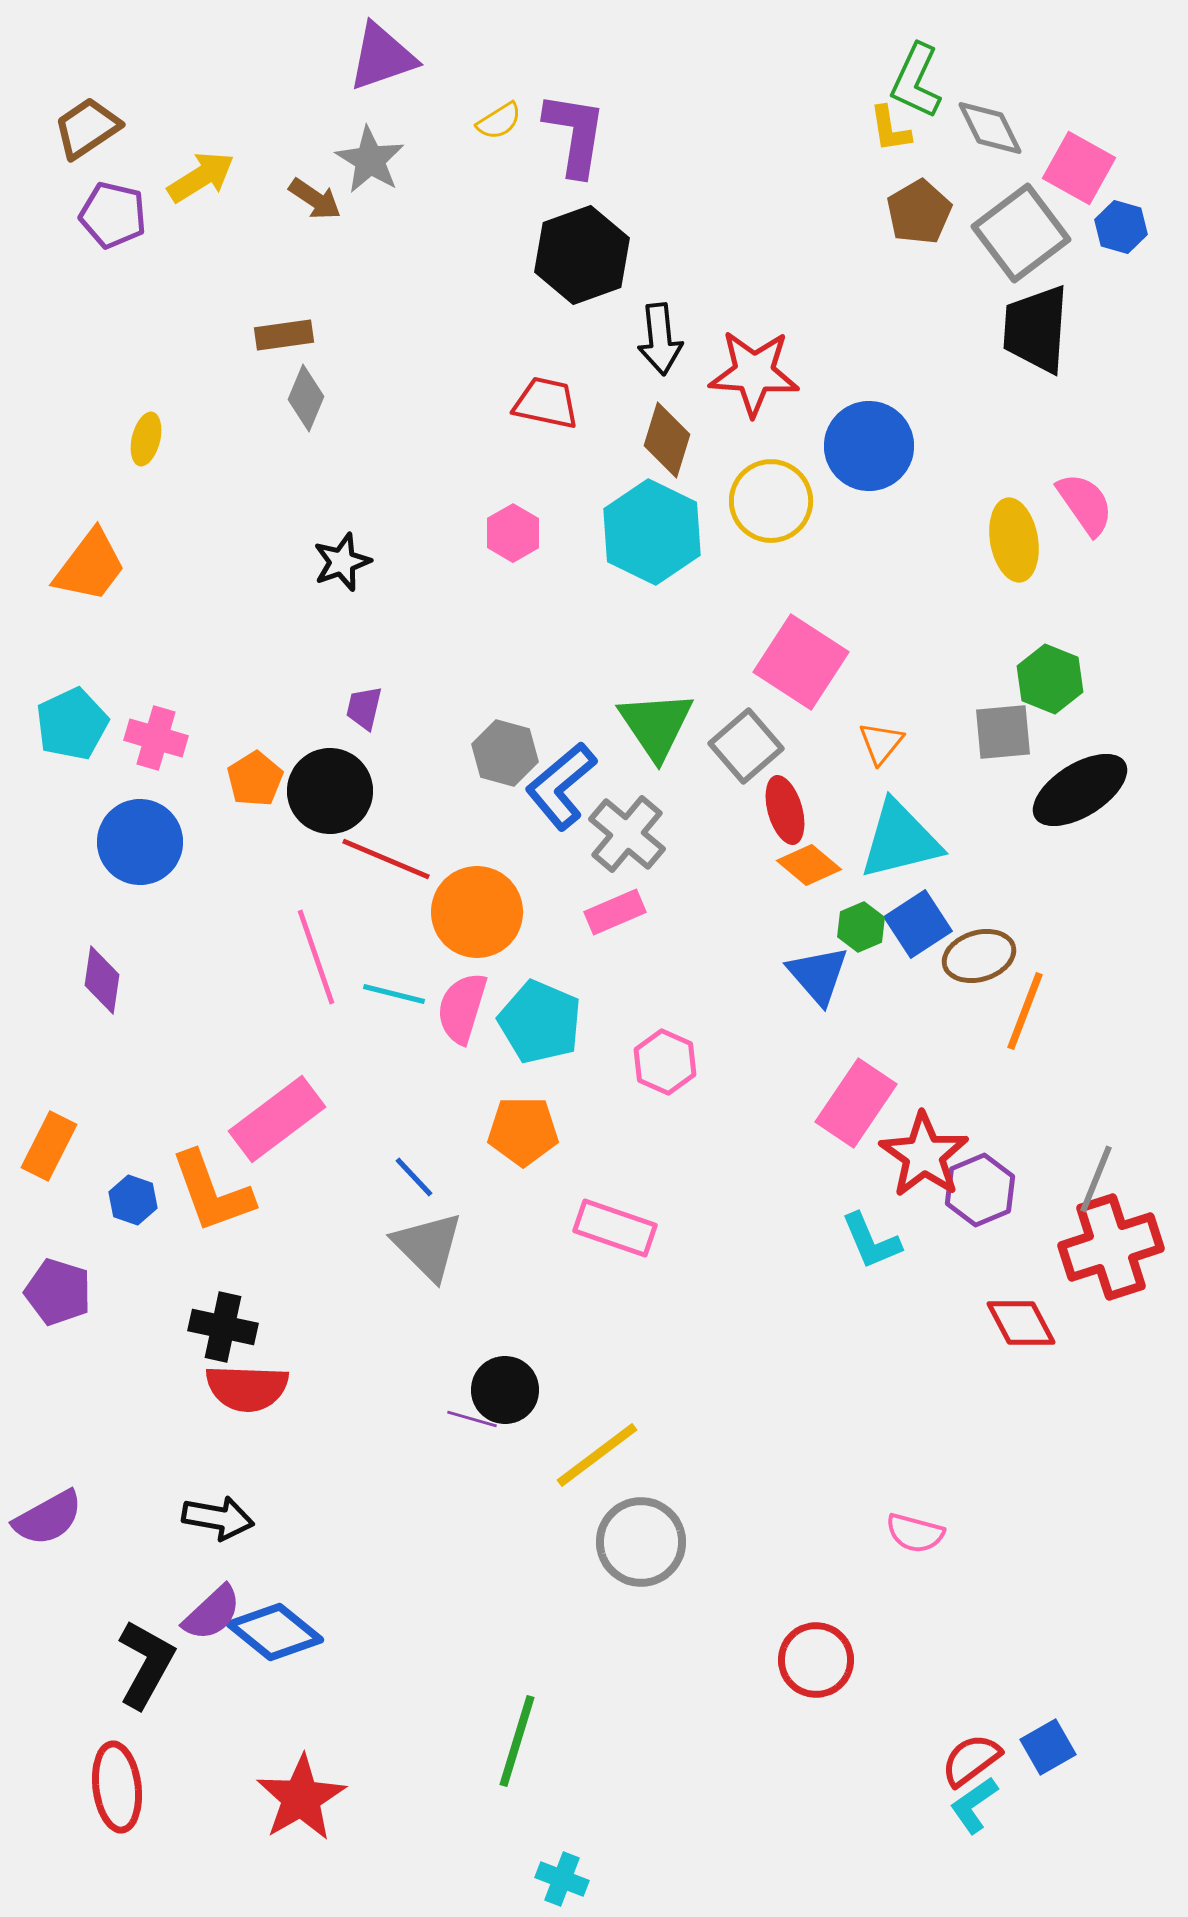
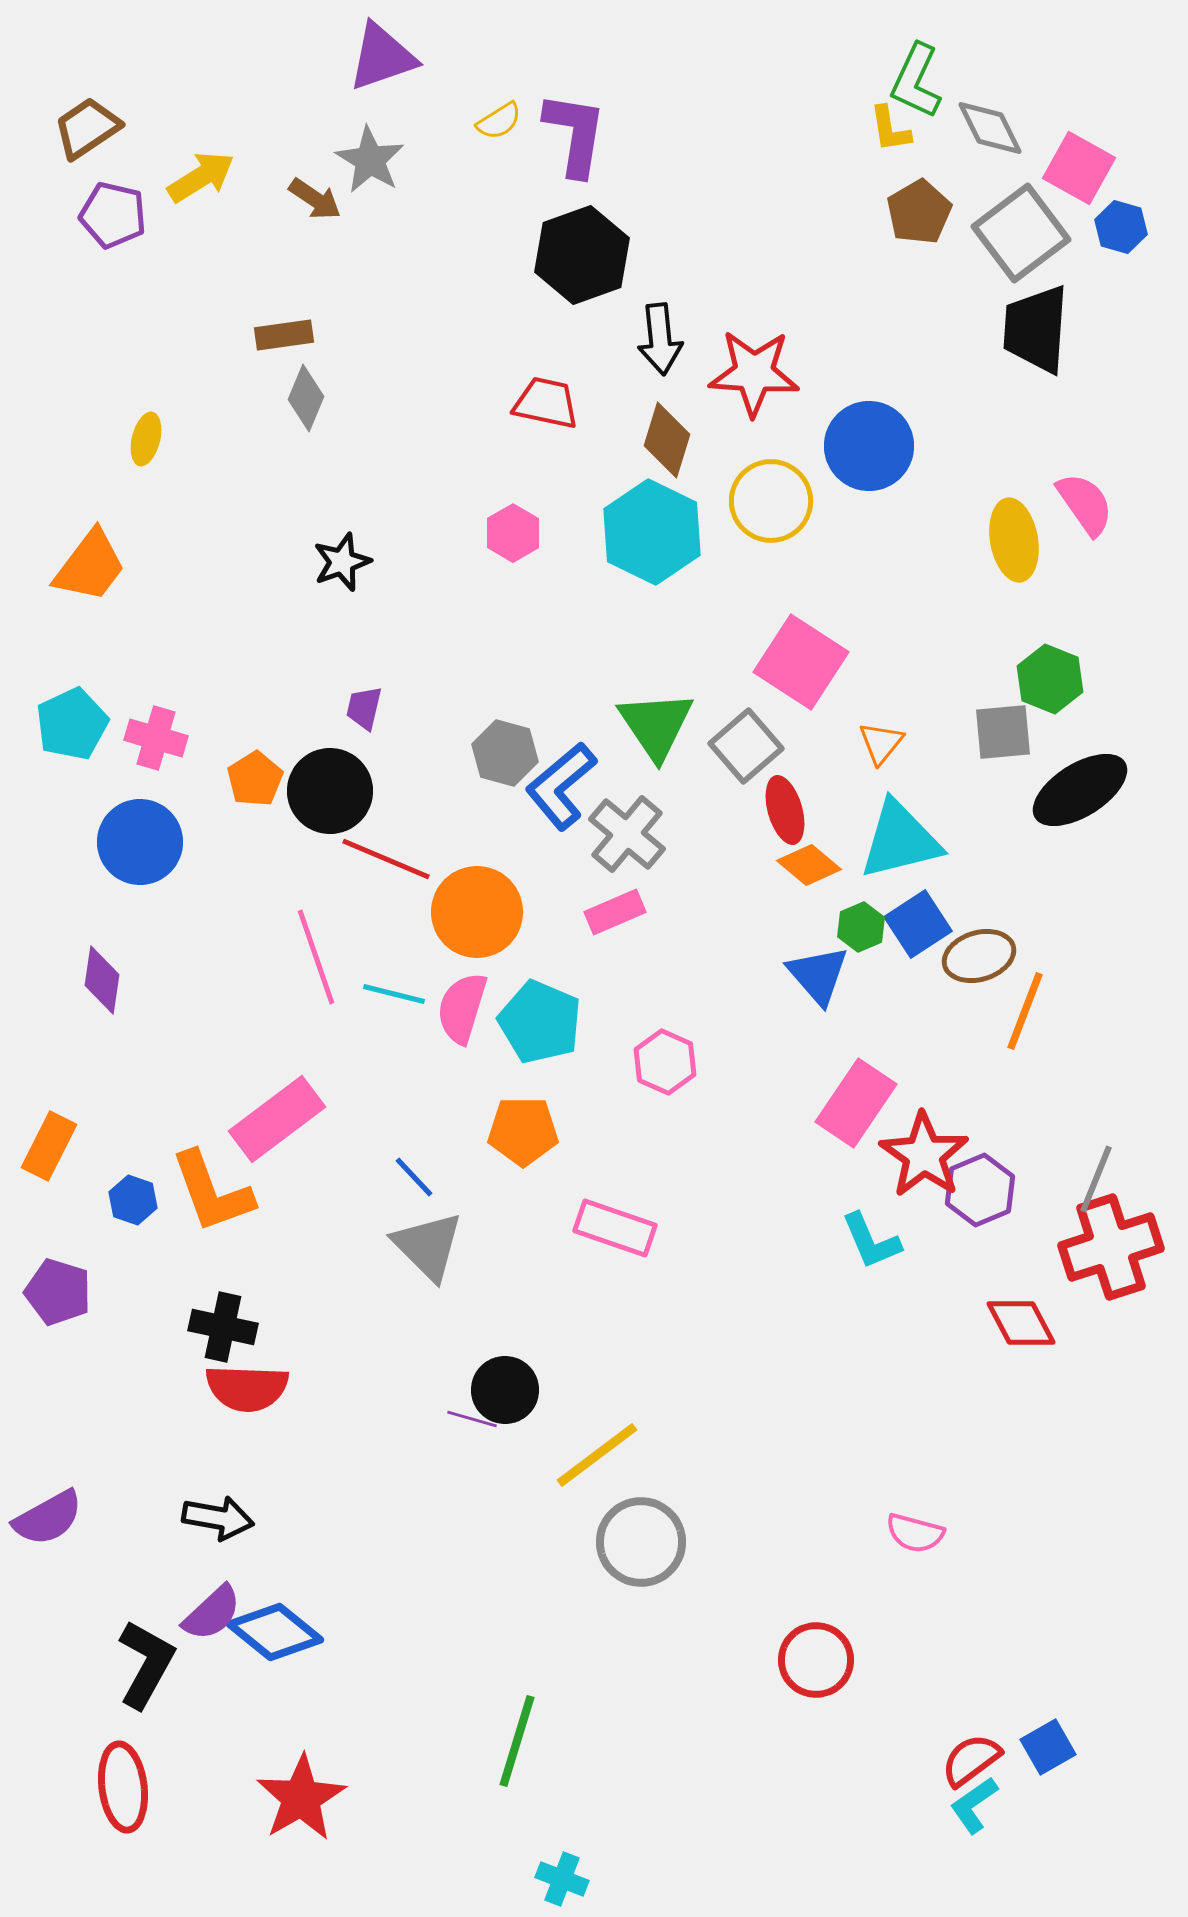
red ellipse at (117, 1787): moved 6 px right
